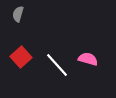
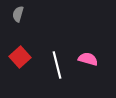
red square: moved 1 px left
white line: rotated 28 degrees clockwise
